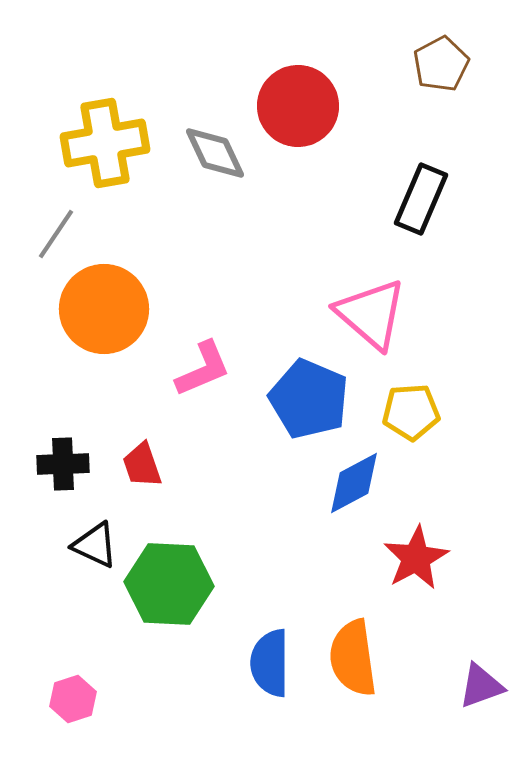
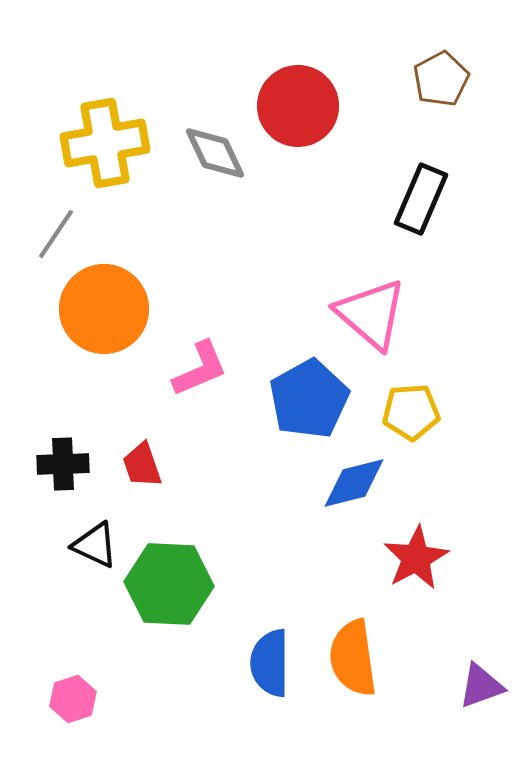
brown pentagon: moved 15 px down
pink L-shape: moved 3 px left
blue pentagon: rotated 20 degrees clockwise
blue diamond: rotated 14 degrees clockwise
